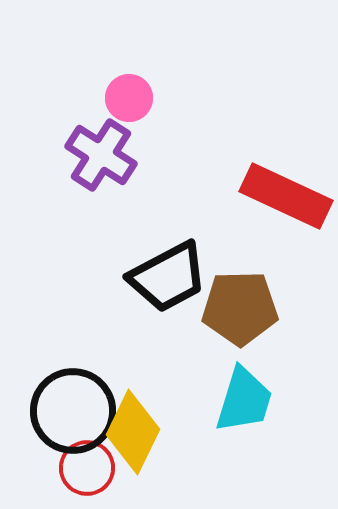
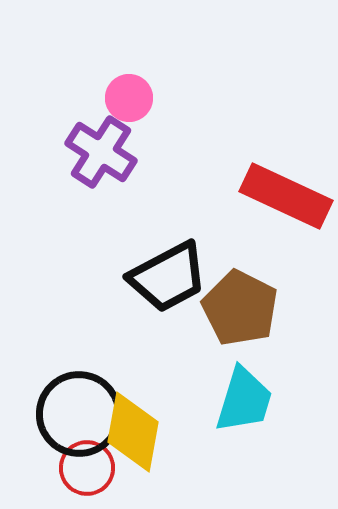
purple cross: moved 3 px up
brown pentagon: rotated 28 degrees clockwise
black circle: moved 6 px right, 3 px down
yellow diamond: rotated 16 degrees counterclockwise
